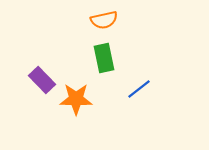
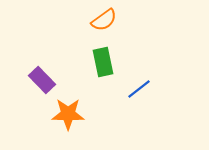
orange semicircle: rotated 24 degrees counterclockwise
green rectangle: moved 1 px left, 4 px down
orange star: moved 8 px left, 15 px down
